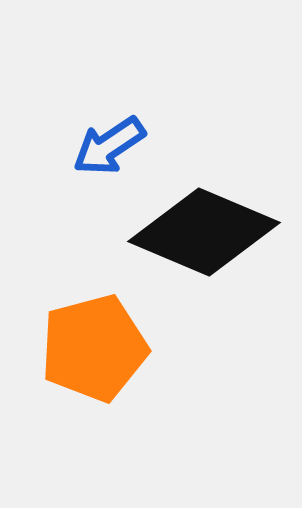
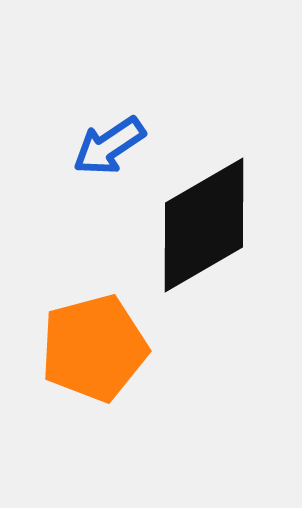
black diamond: moved 7 px up; rotated 53 degrees counterclockwise
